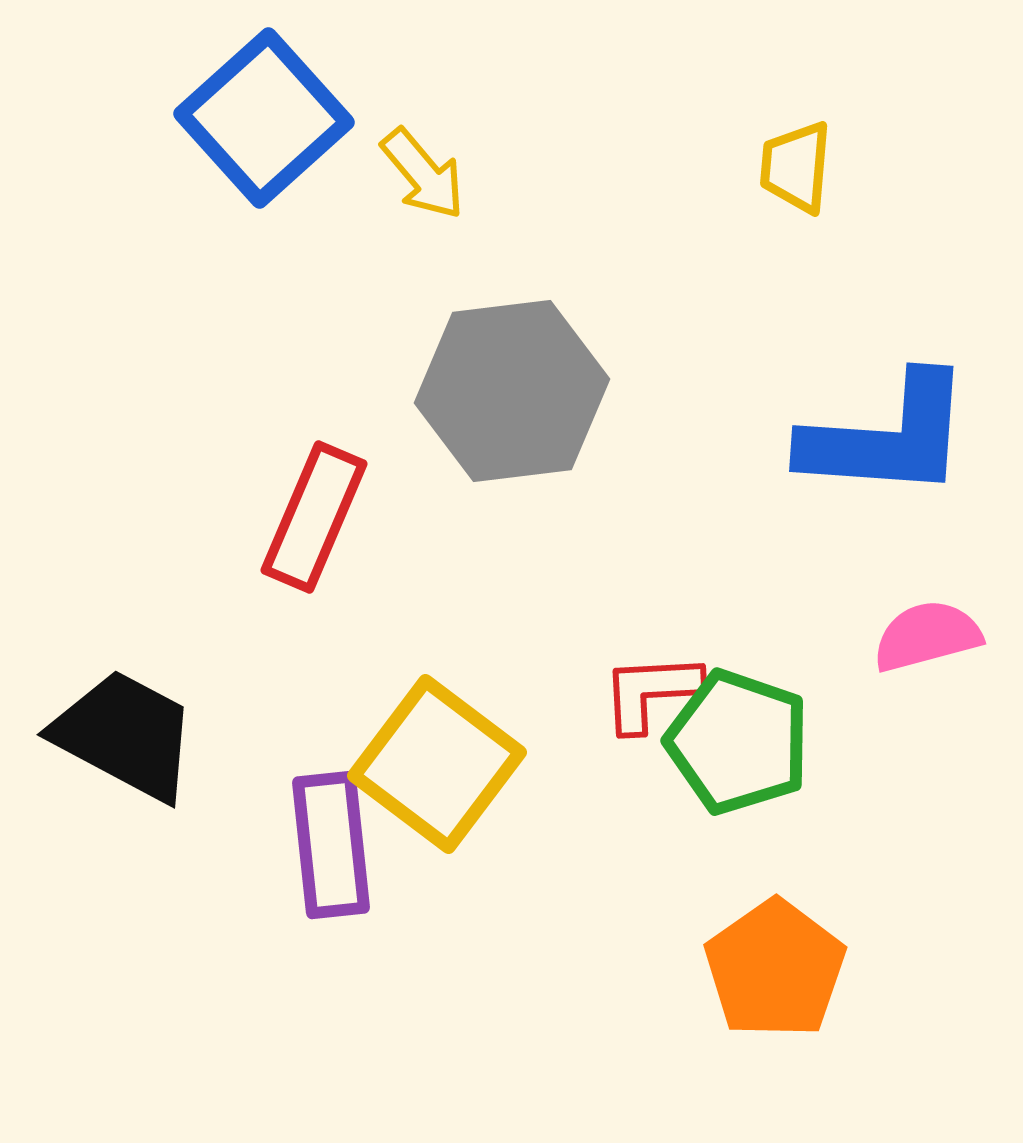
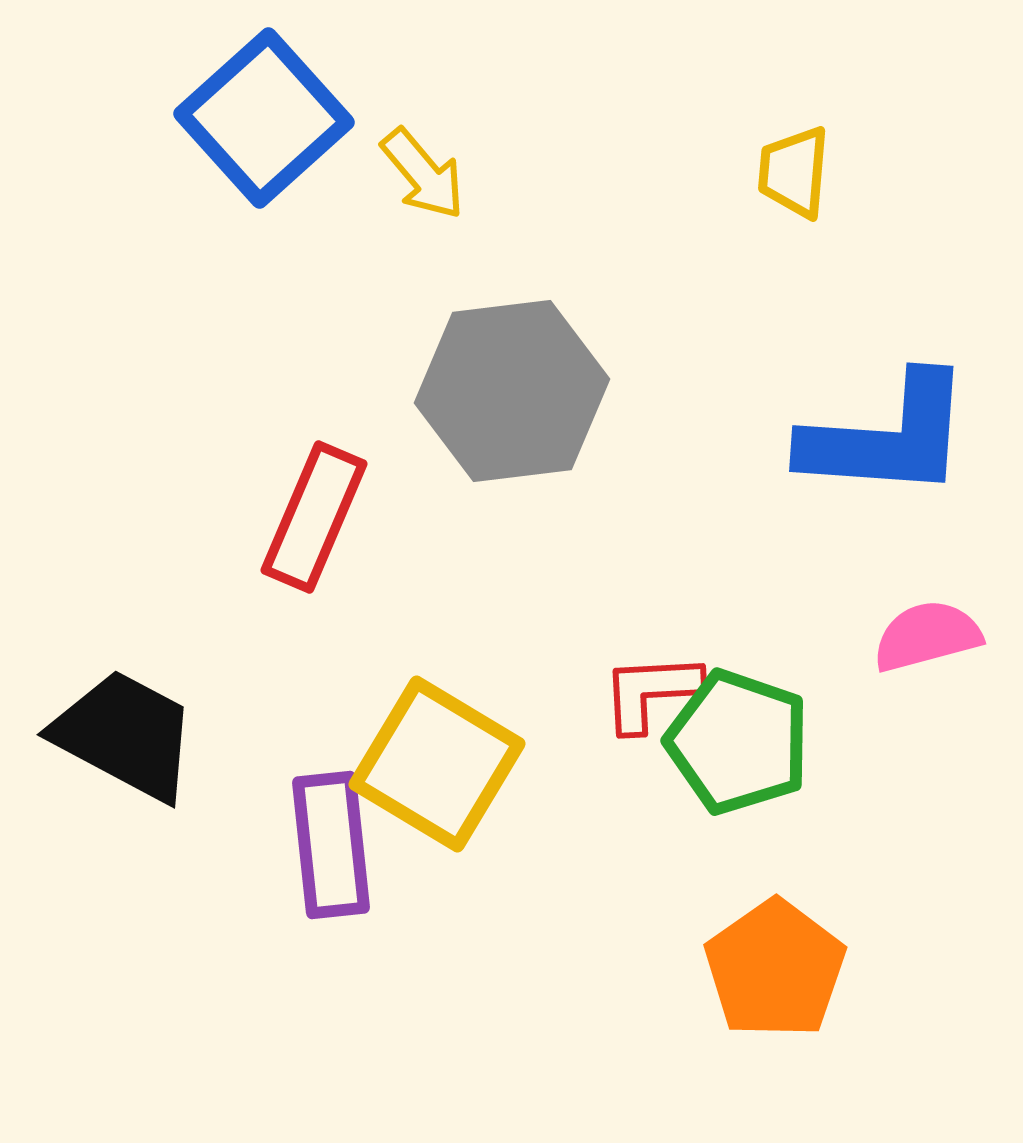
yellow trapezoid: moved 2 px left, 5 px down
yellow square: rotated 6 degrees counterclockwise
